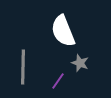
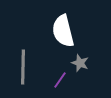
white semicircle: rotated 8 degrees clockwise
purple line: moved 2 px right, 1 px up
